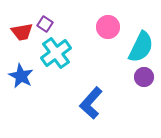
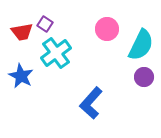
pink circle: moved 1 px left, 2 px down
cyan semicircle: moved 2 px up
